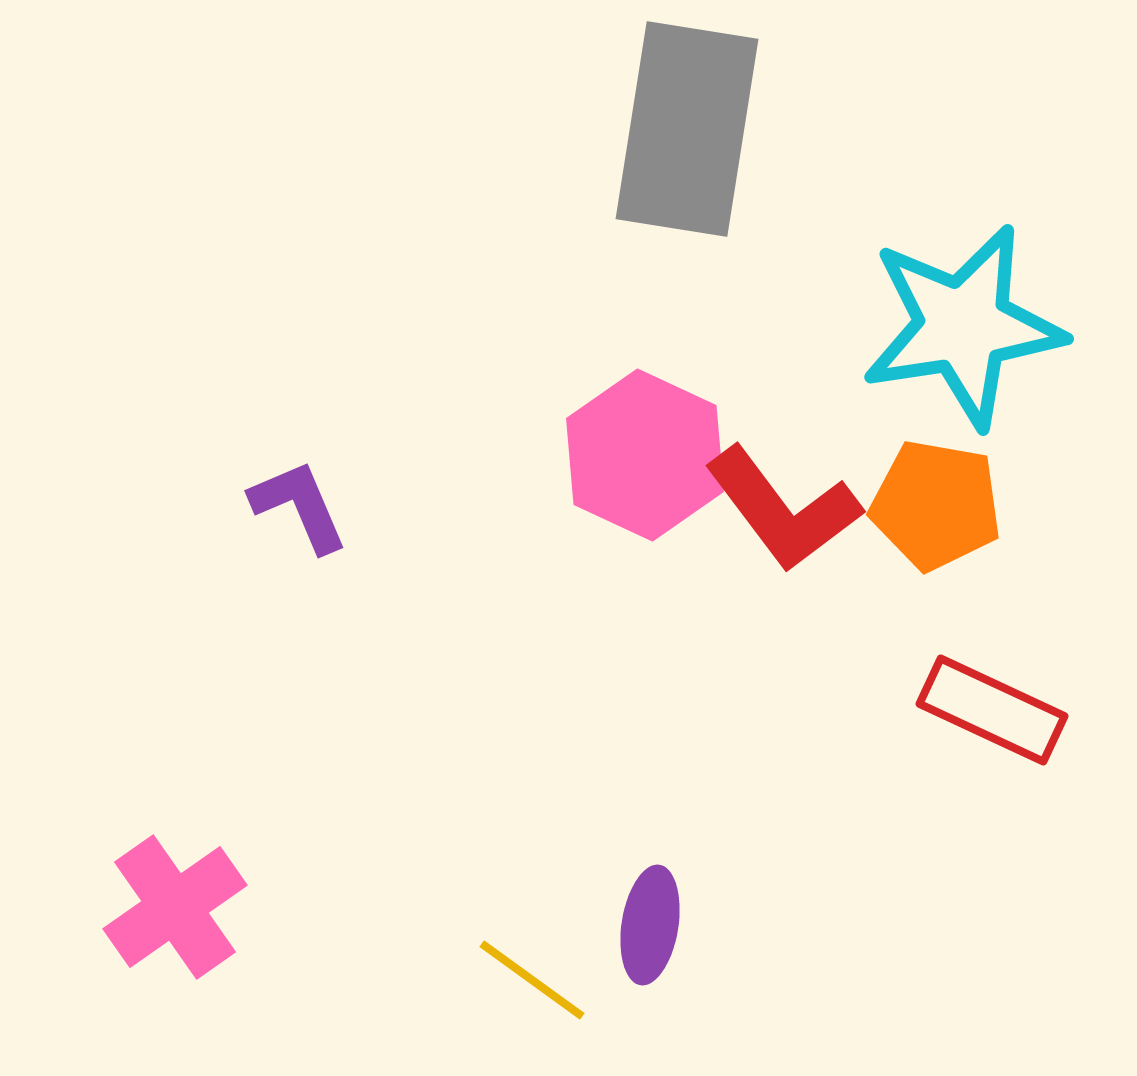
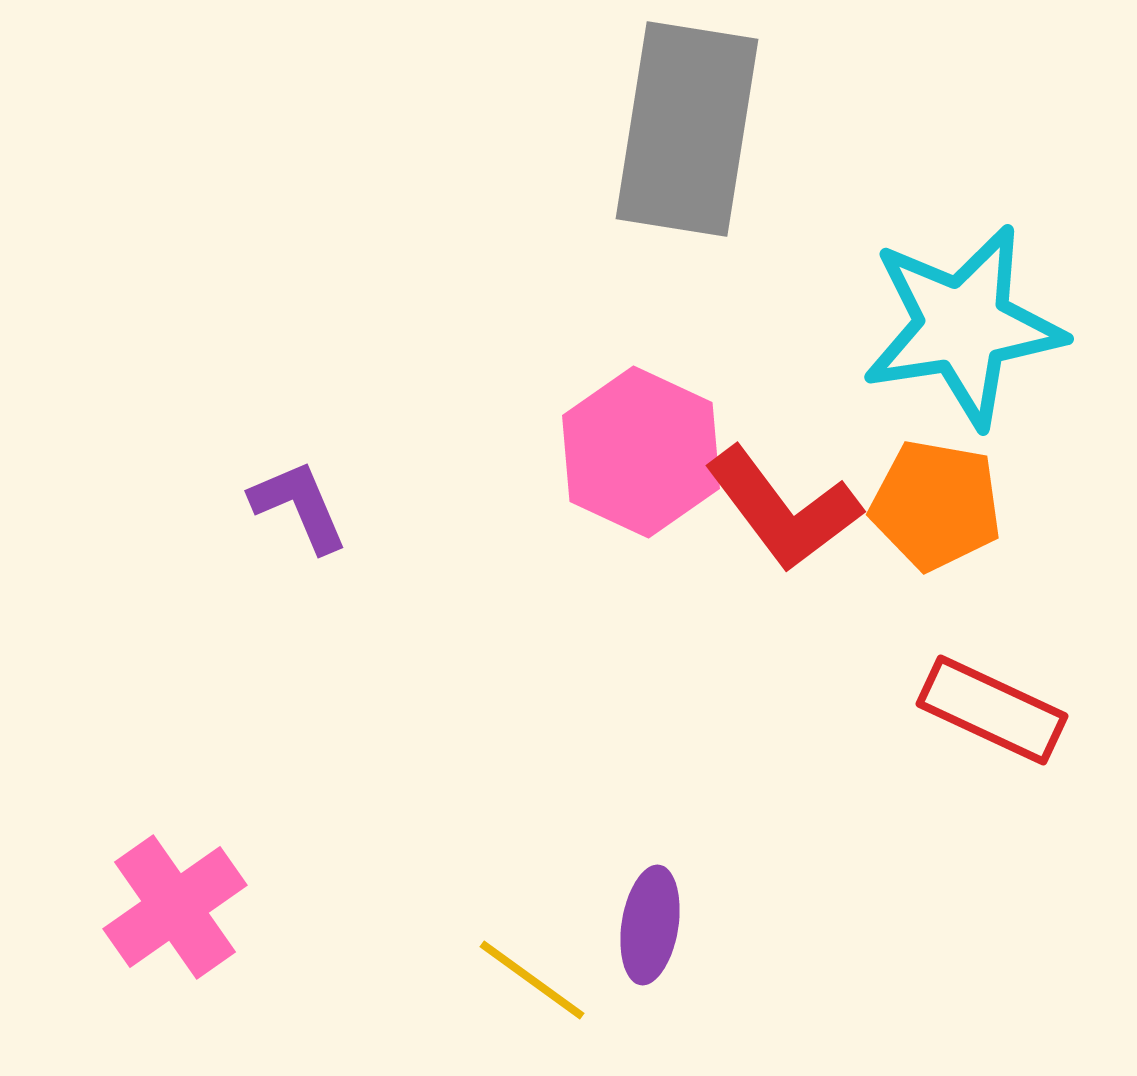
pink hexagon: moved 4 px left, 3 px up
